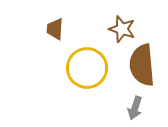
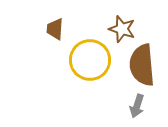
yellow circle: moved 3 px right, 8 px up
gray arrow: moved 2 px right, 2 px up
